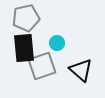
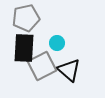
black rectangle: rotated 8 degrees clockwise
gray square: rotated 8 degrees counterclockwise
black triangle: moved 12 px left
